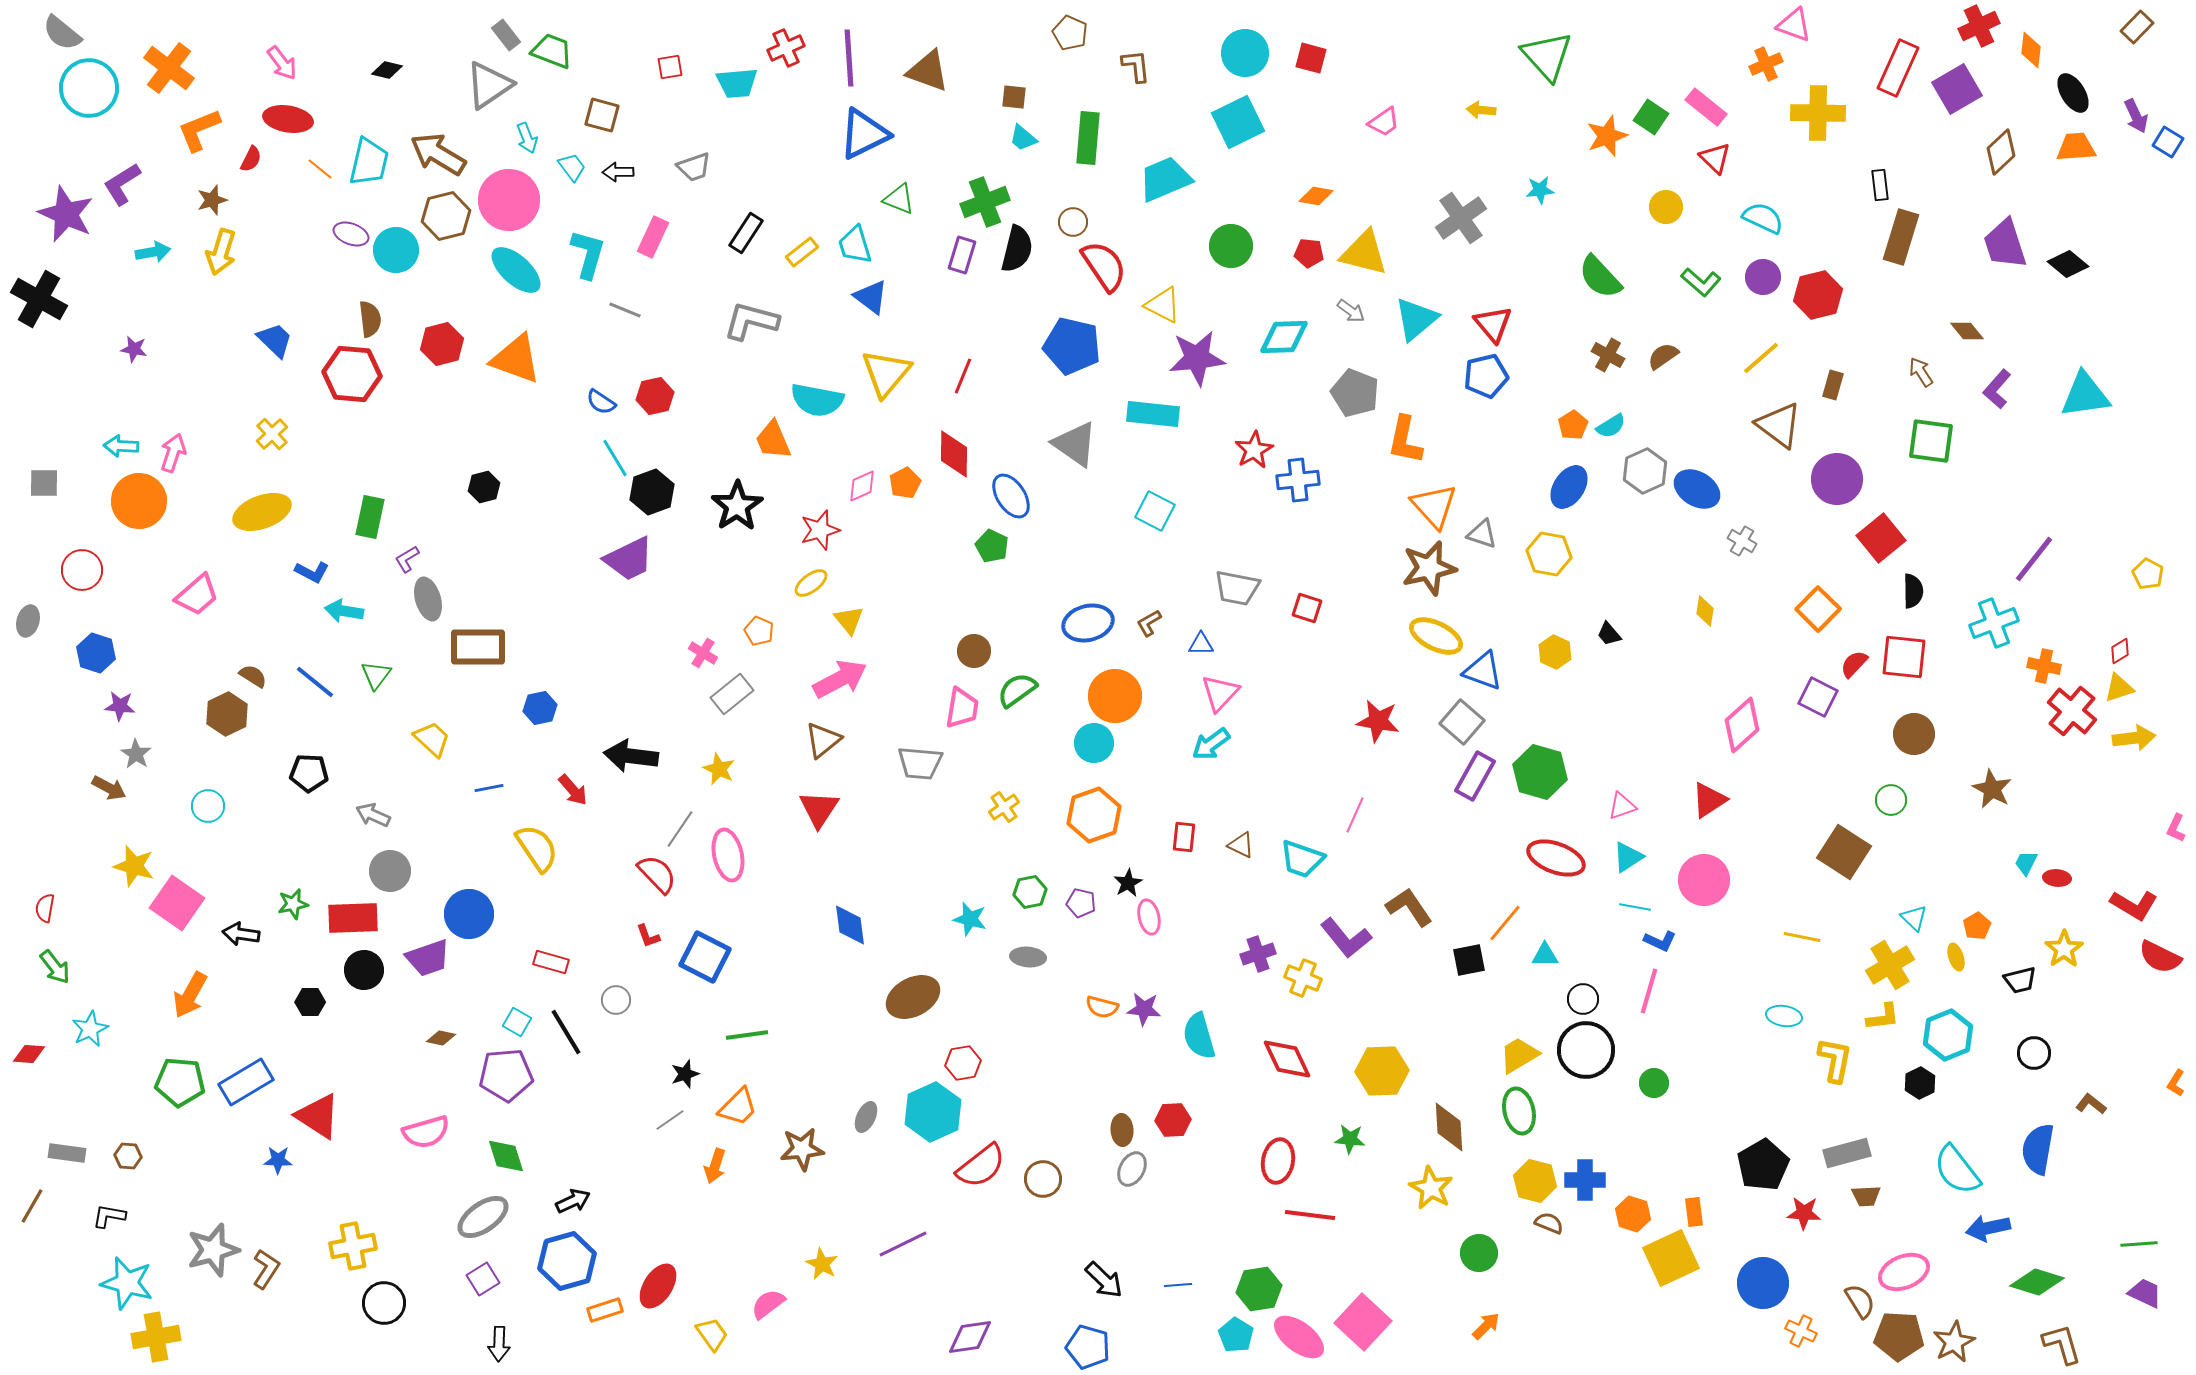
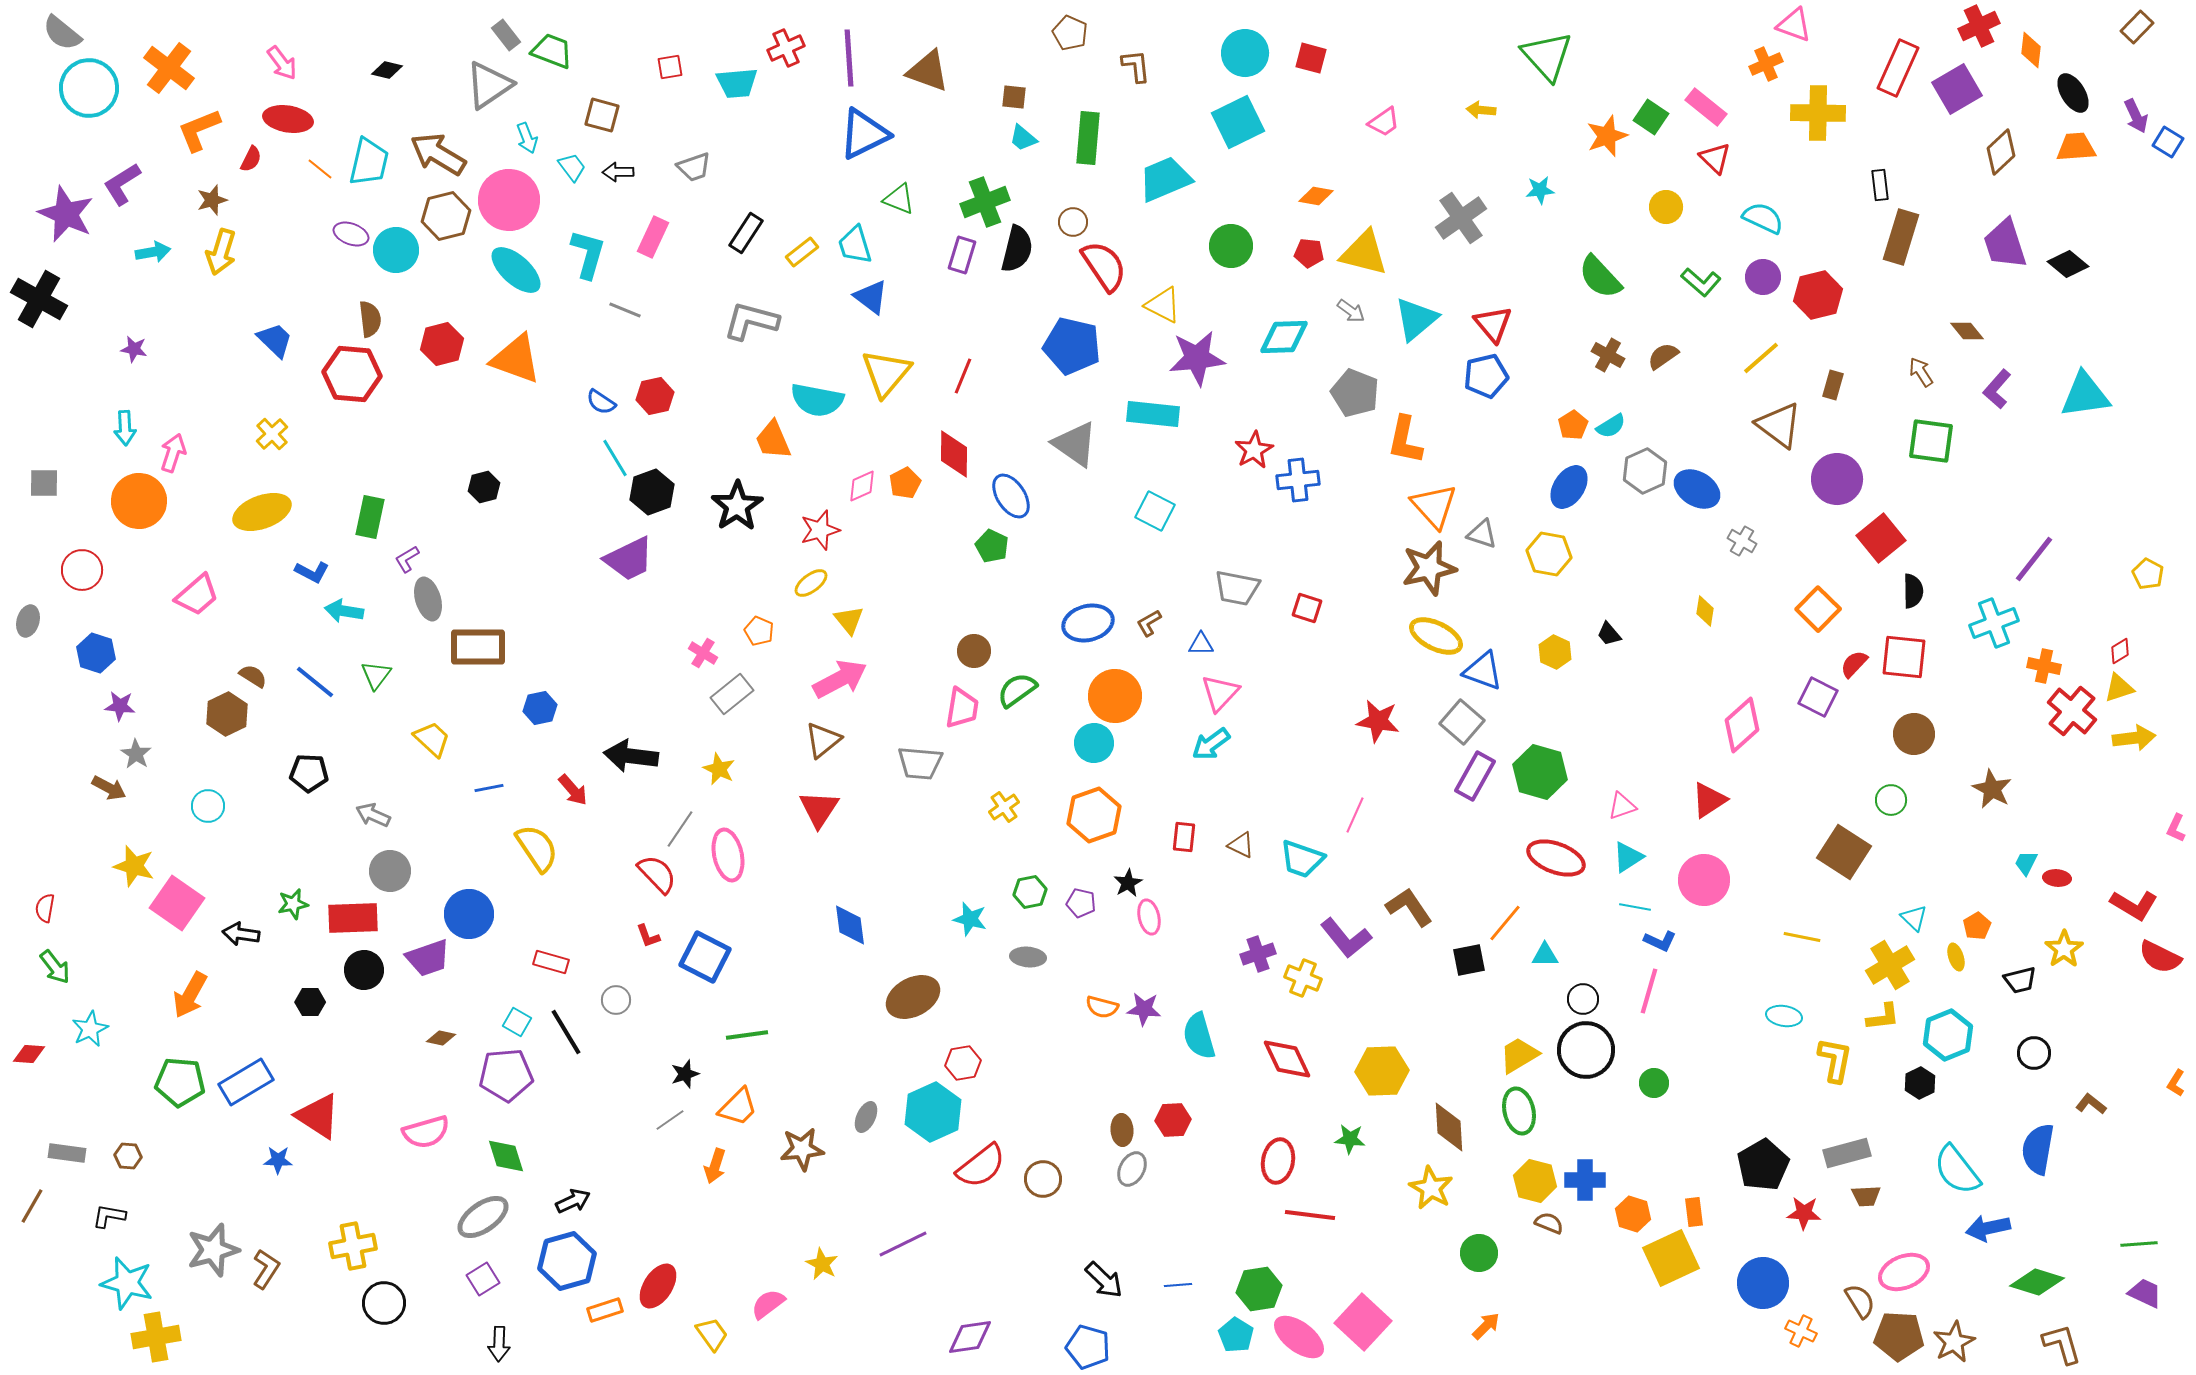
cyan arrow at (121, 446): moved 4 px right, 18 px up; rotated 96 degrees counterclockwise
